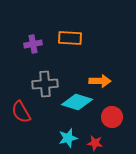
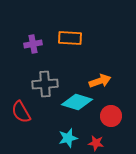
orange arrow: rotated 20 degrees counterclockwise
red circle: moved 1 px left, 1 px up
red star: moved 1 px right
